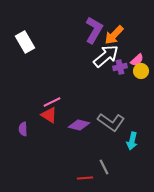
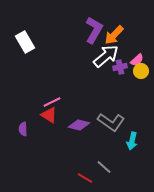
gray line: rotated 21 degrees counterclockwise
red line: rotated 35 degrees clockwise
